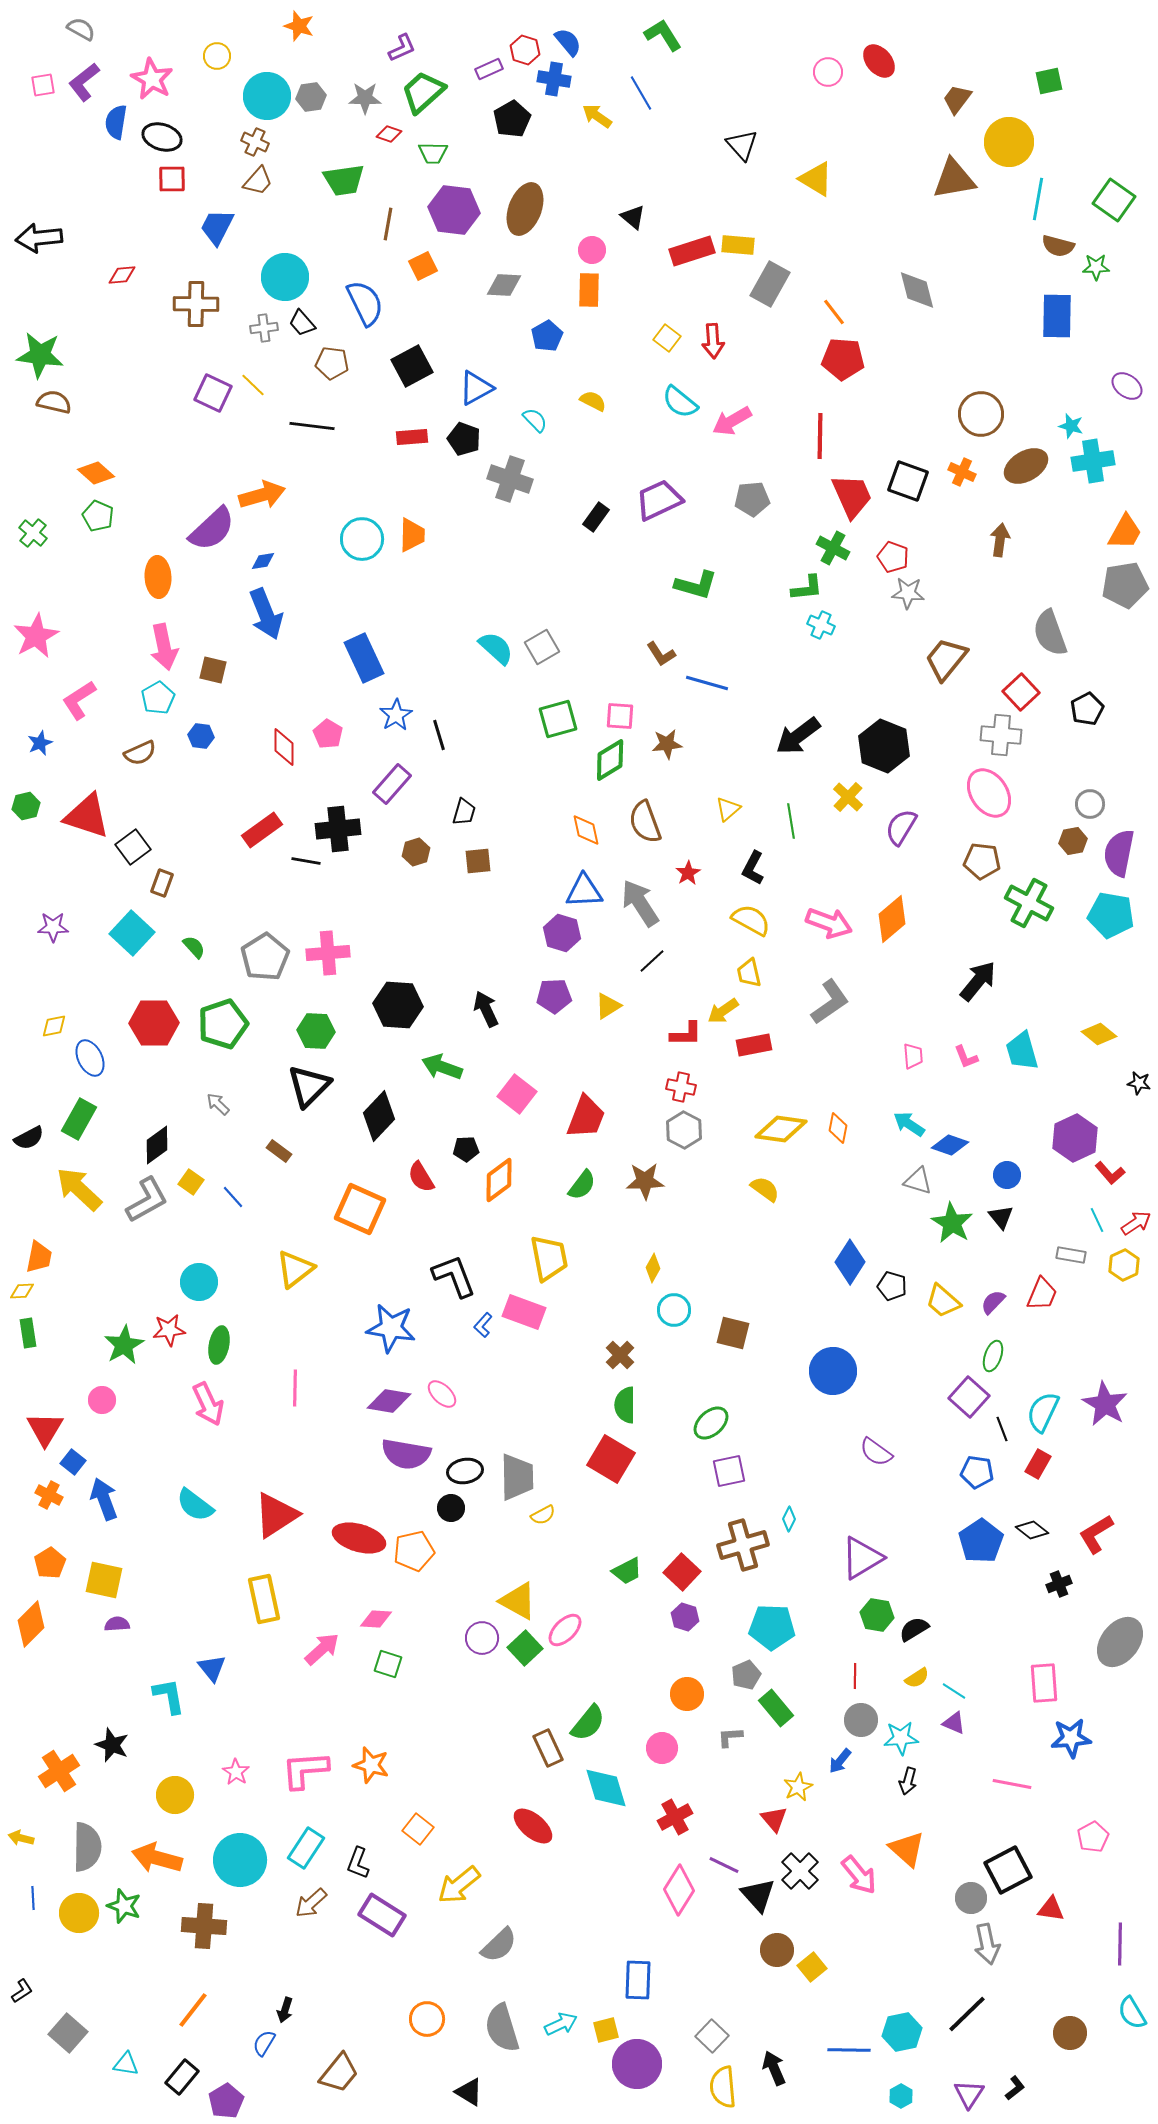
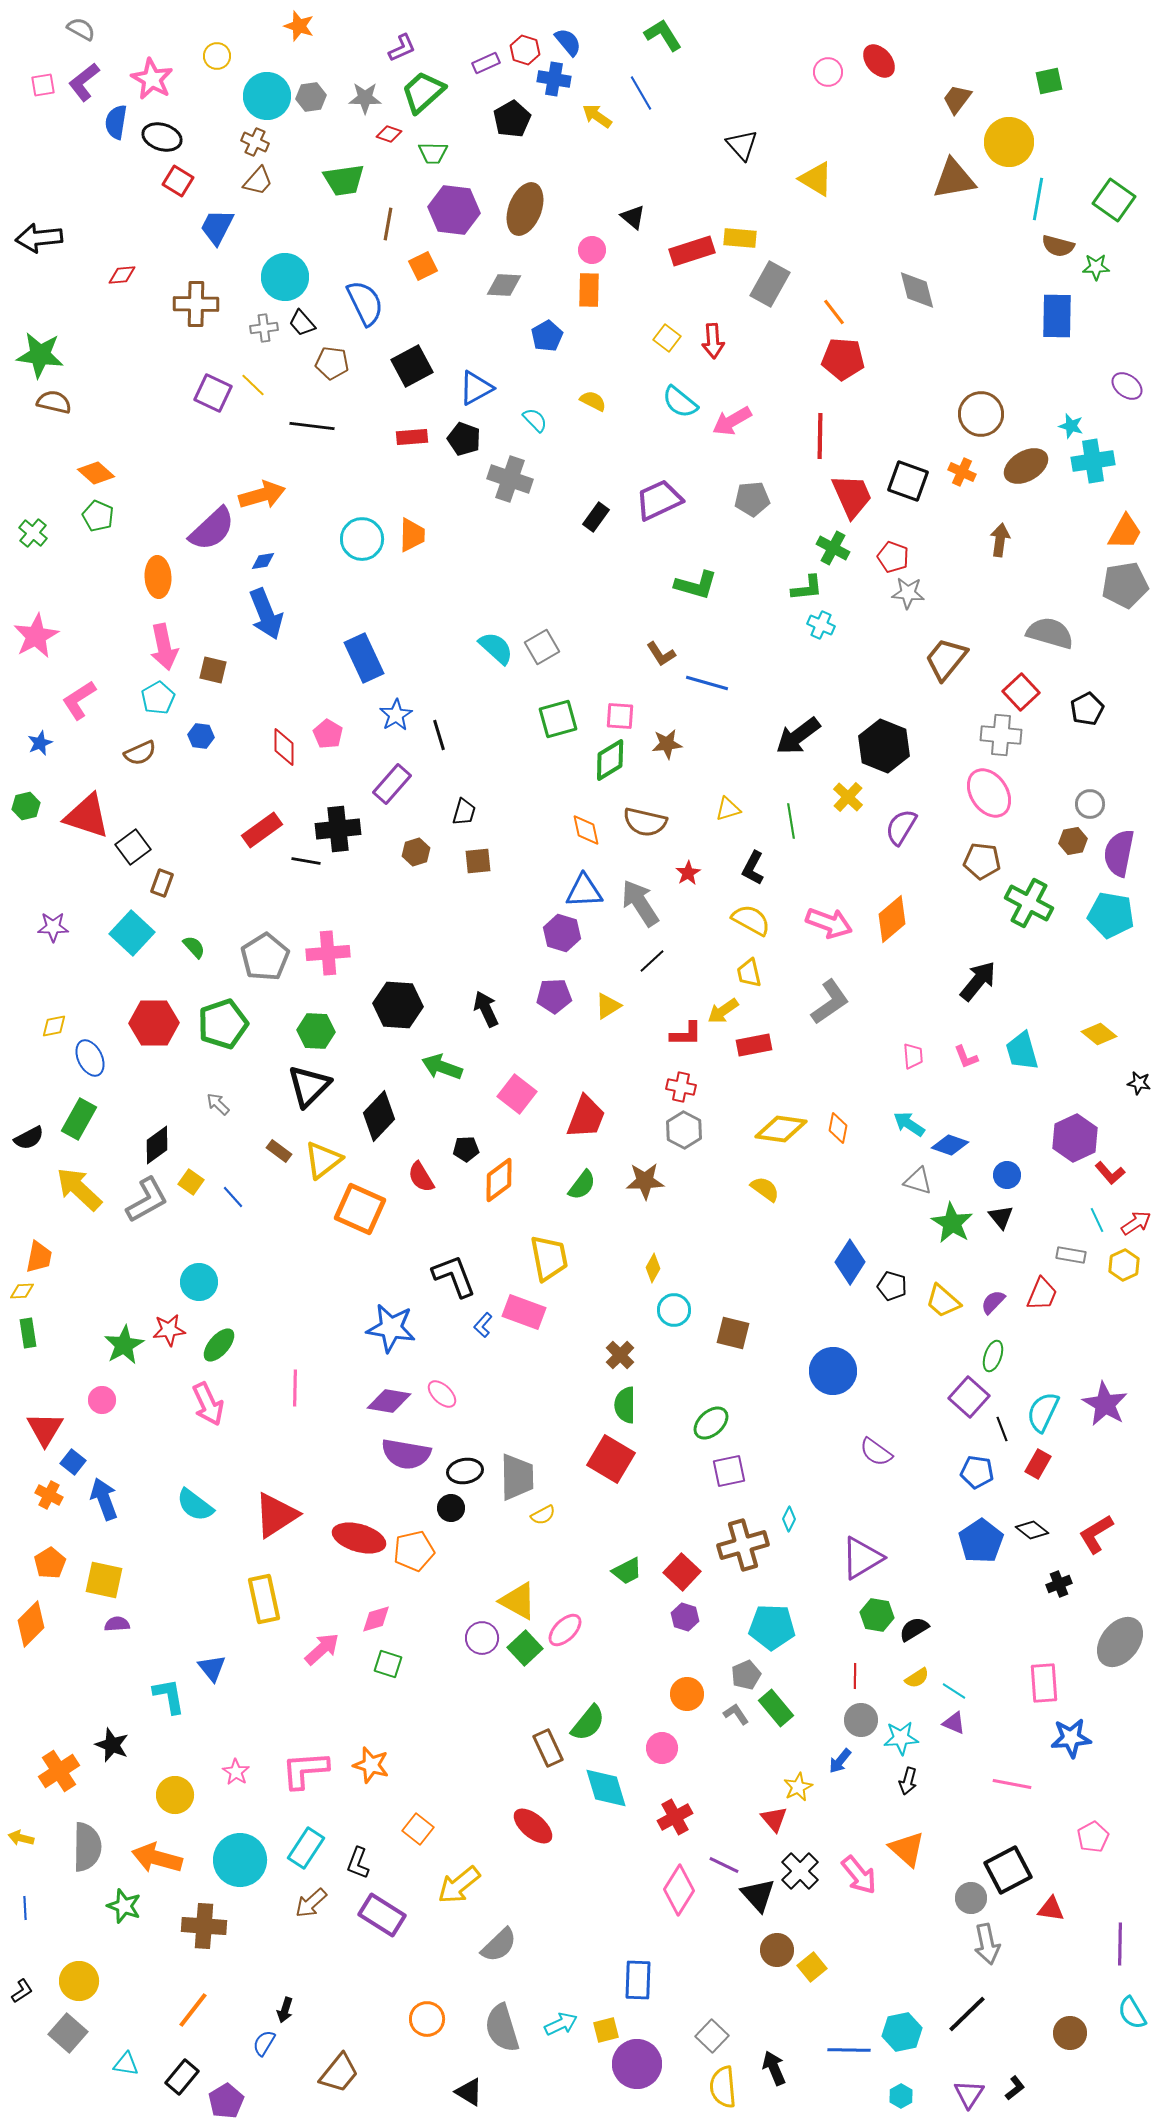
purple rectangle at (489, 69): moved 3 px left, 6 px up
red square at (172, 179): moved 6 px right, 2 px down; rotated 32 degrees clockwise
yellow rectangle at (738, 245): moved 2 px right, 7 px up
gray semicircle at (1050, 633): rotated 126 degrees clockwise
yellow triangle at (728, 809): rotated 24 degrees clockwise
brown semicircle at (645, 822): rotated 57 degrees counterclockwise
yellow triangle at (295, 1269): moved 28 px right, 109 px up
green ellipse at (219, 1345): rotated 30 degrees clockwise
pink diamond at (376, 1619): rotated 20 degrees counterclockwise
gray L-shape at (730, 1737): moved 6 px right, 23 px up; rotated 60 degrees clockwise
blue line at (33, 1898): moved 8 px left, 10 px down
yellow circle at (79, 1913): moved 68 px down
